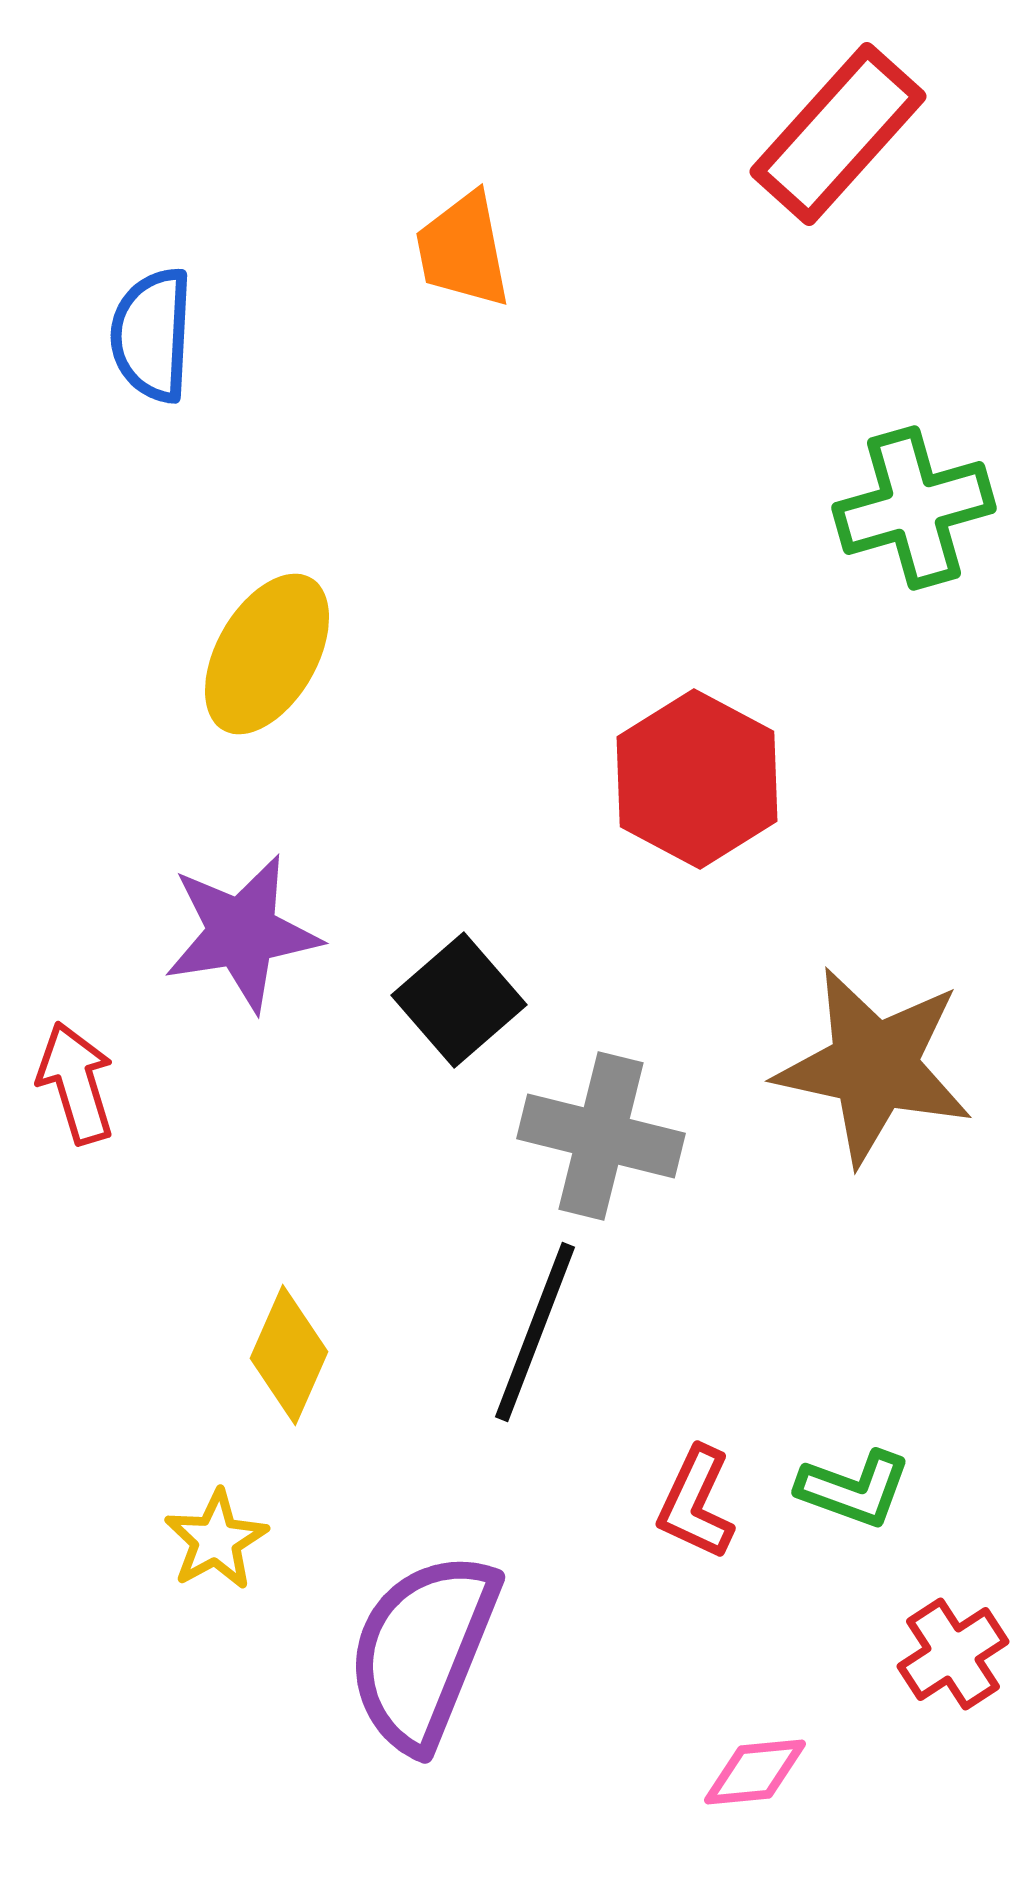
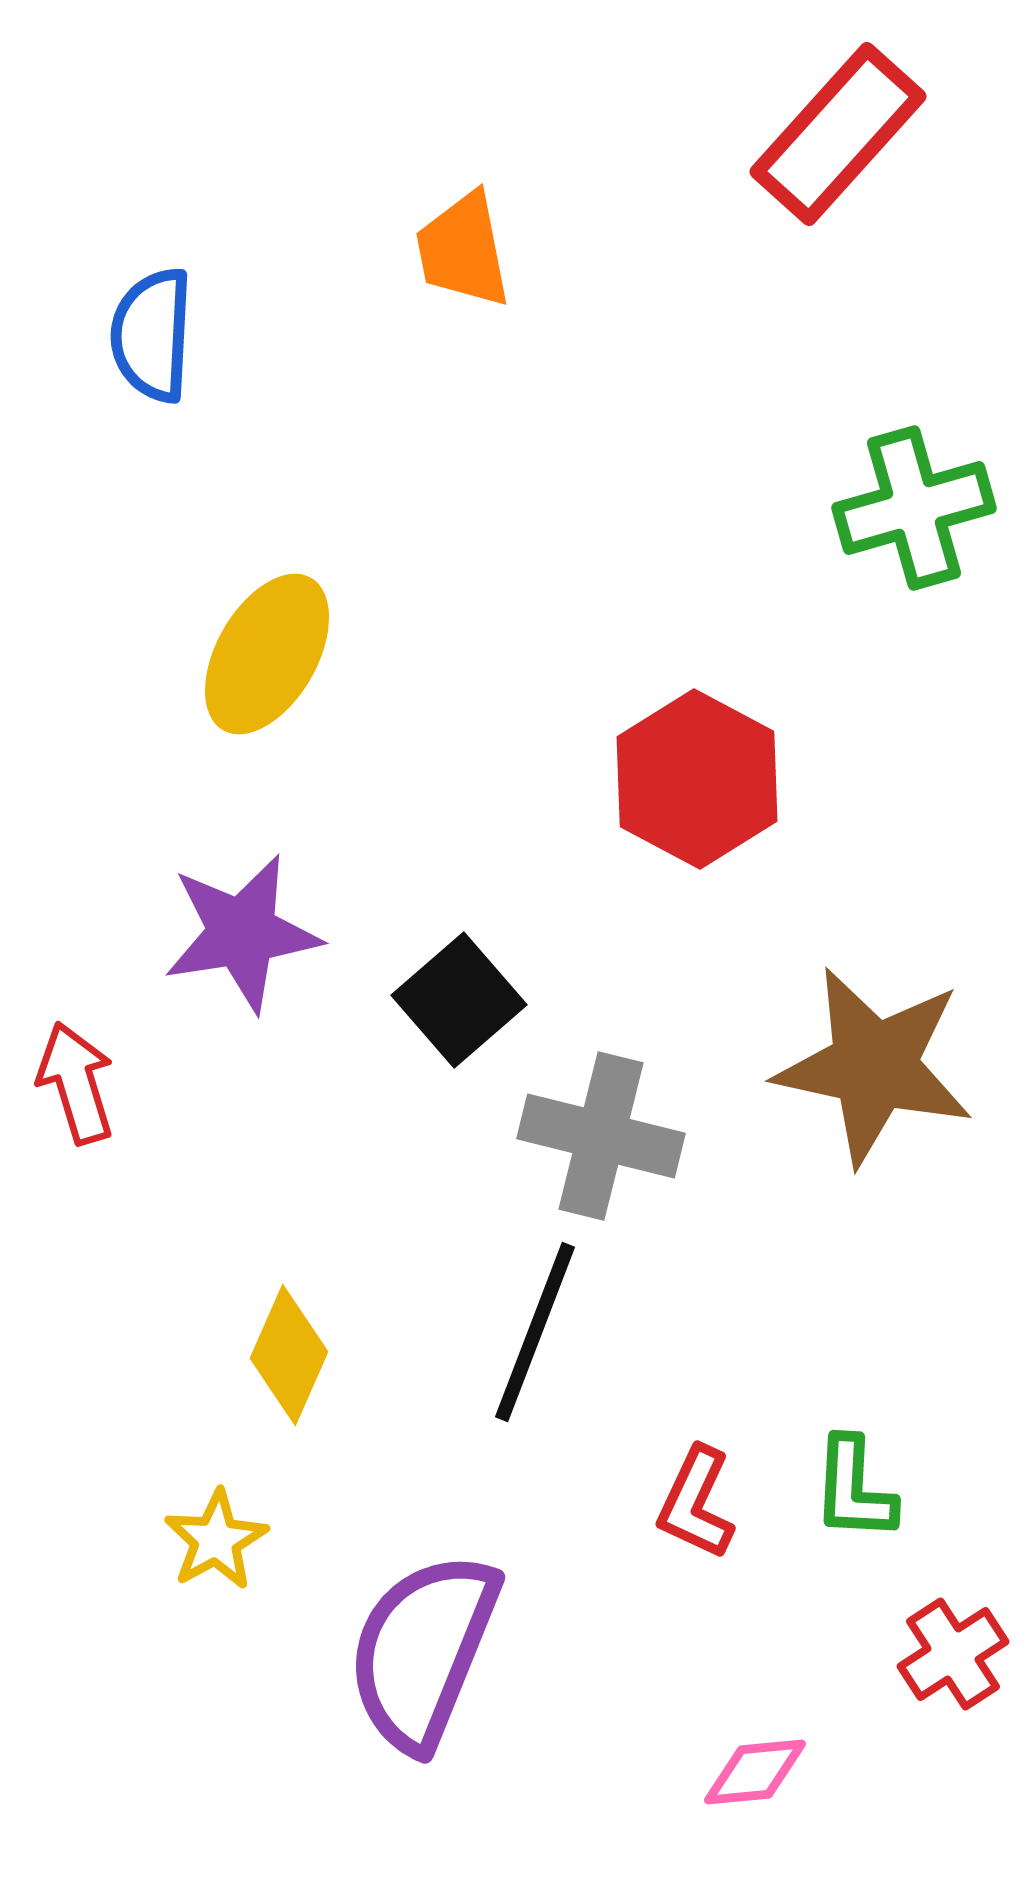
green L-shape: rotated 73 degrees clockwise
